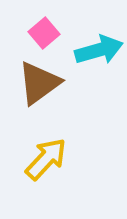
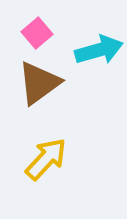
pink square: moved 7 px left
